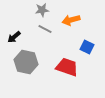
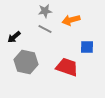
gray star: moved 3 px right, 1 px down
blue square: rotated 24 degrees counterclockwise
